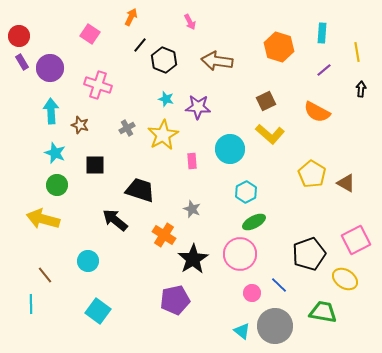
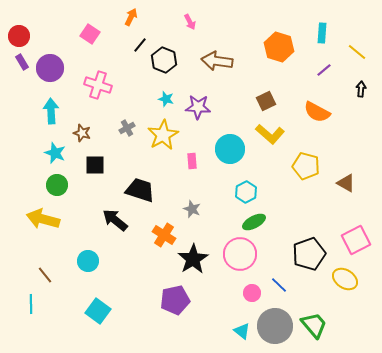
yellow line at (357, 52): rotated 42 degrees counterclockwise
brown star at (80, 125): moved 2 px right, 8 px down
yellow pentagon at (312, 174): moved 6 px left, 8 px up; rotated 16 degrees counterclockwise
green trapezoid at (323, 312): moved 9 px left, 13 px down; rotated 40 degrees clockwise
